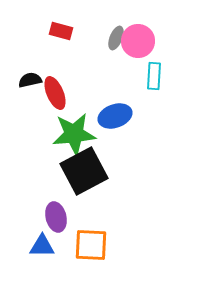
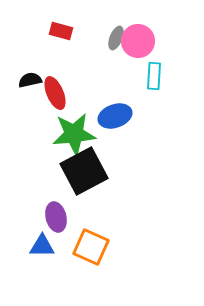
orange square: moved 2 px down; rotated 21 degrees clockwise
